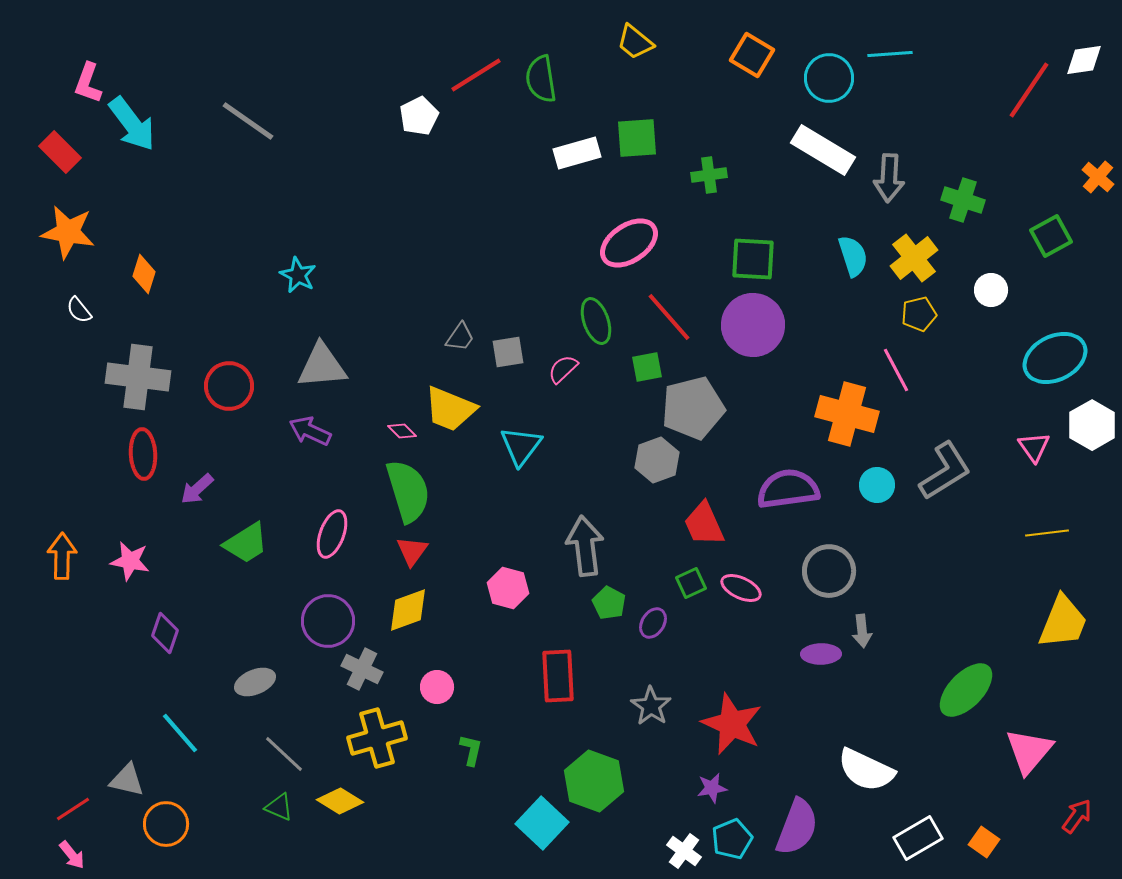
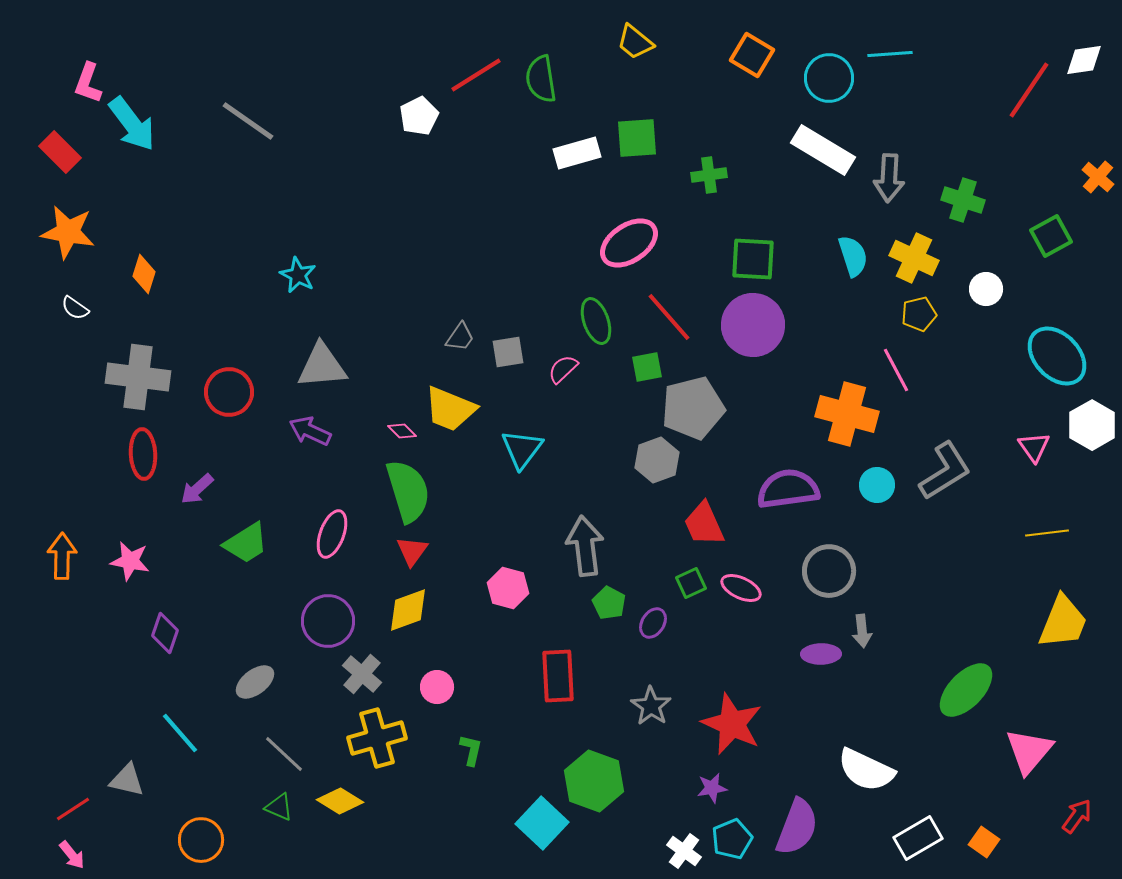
yellow cross at (914, 258): rotated 27 degrees counterclockwise
white circle at (991, 290): moved 5 px left, 1 px up
white semicircle at (79, 310): moved 4 px left, 2 px up; rotated 16 degrees counterclockwise
cyan ellipse at (1055, 358): moved 2 px right, 2 px up; rotated 72 degrees clockwise
red circle at (229, 386): moved 6 px down
cyan triangle at (521, 446): moved 1 px right, 3 px down
gray cross at (362, 669): moved 5 px down; rotated 15 degrees clockwise
gray ellipse at (255, 682): rotated 15 degrees counterclockwise
orange circle at (166, 824): moved 35 px right, 16 px down
